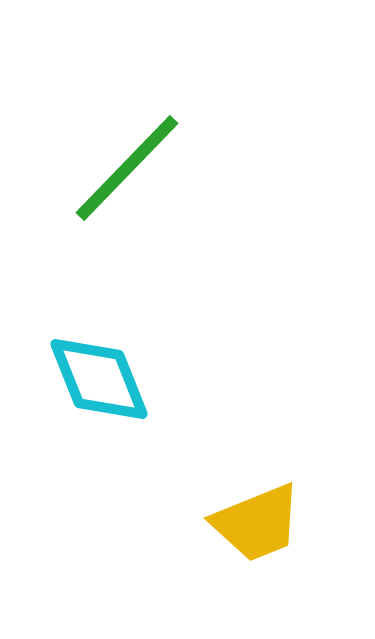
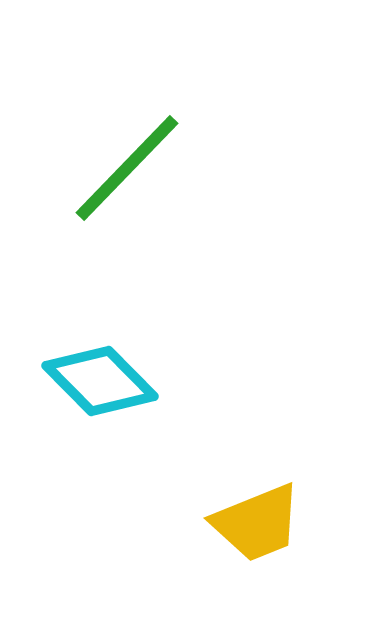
cyan diamond: moved 1 px right, 2 px down; rotated 23 degrees counterclockwise
